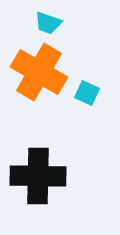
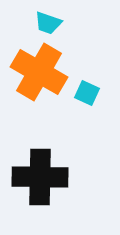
black cross: moved 2 px right, 1 px down
